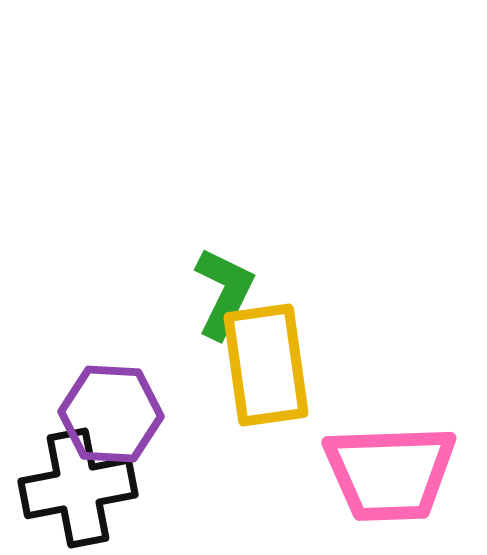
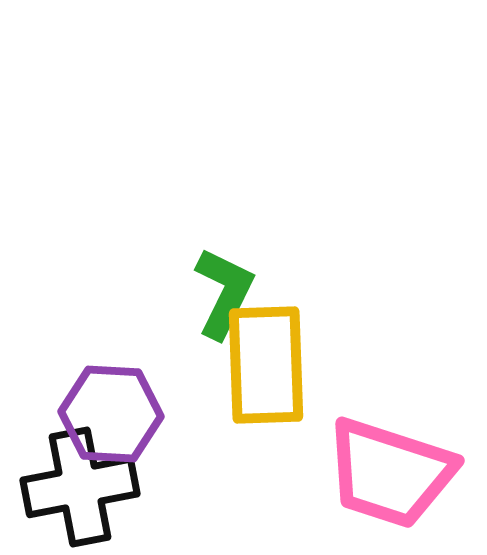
yellow rectangle: rotated 6 degrees clockwise
pink trapezoid: rotated 20 degrees clockwise
black cross: moved 2 px right, 1 px up
